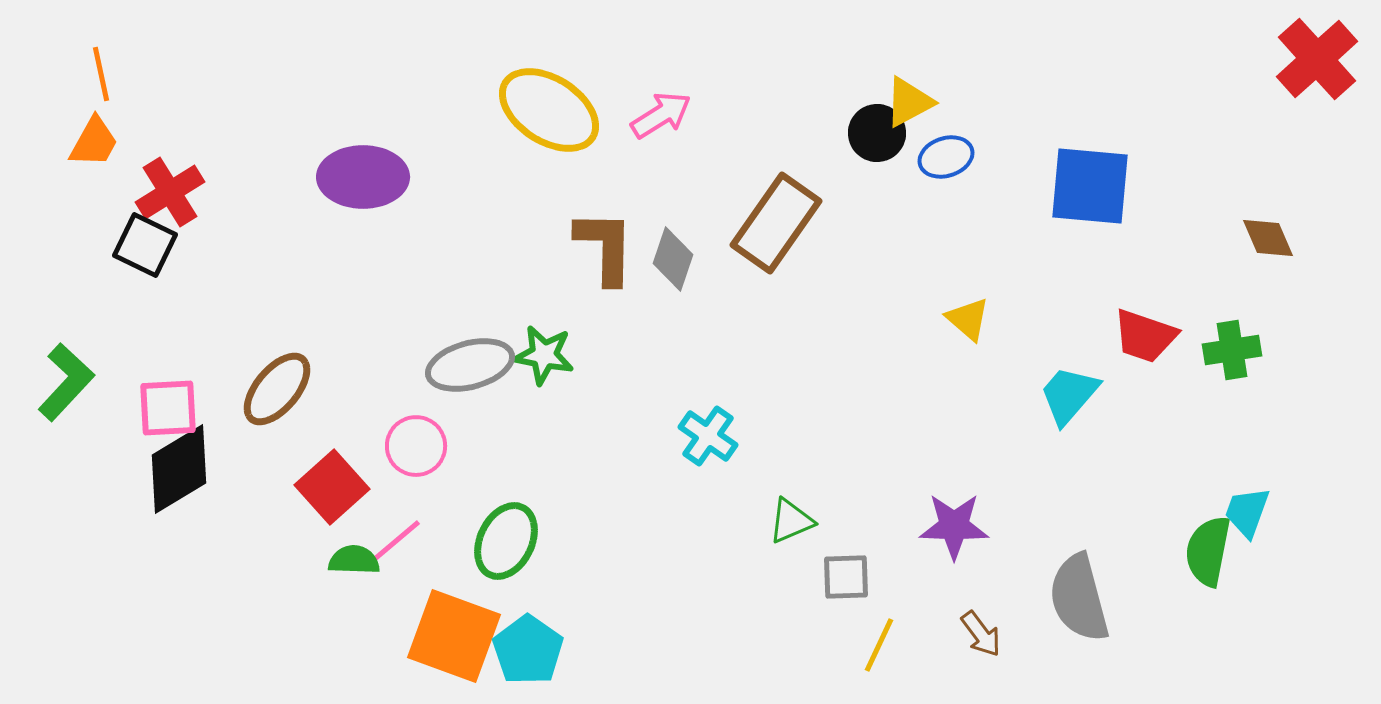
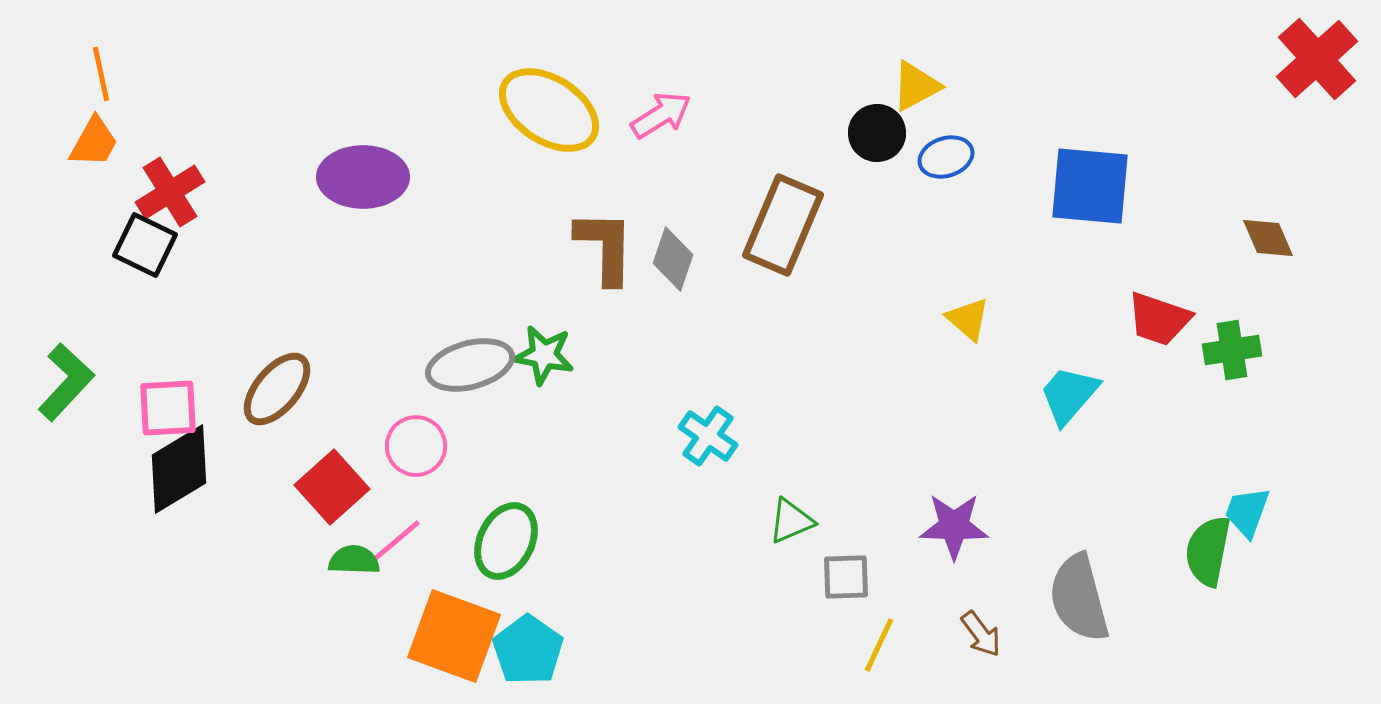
yellow triangle at (909, 102): moved 7 px right, 16 px up
brown rectangle at (776, 223): moved 7 px right, 2 px down; rotated 12 degrees counterclockwise
red trapezoid at (1145, 336): moved 14 px right, 17 px up
